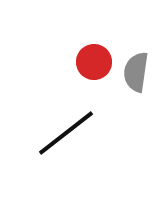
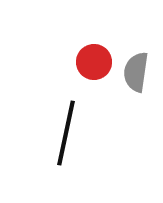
black line: rotated 40 degrees counterclockwise
